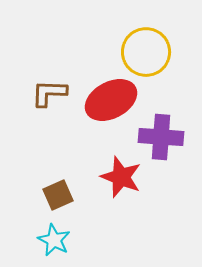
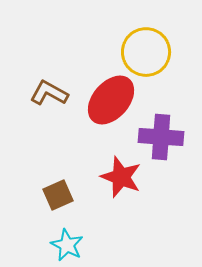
brown L-shape: rotated 27 degrees clockwise
red ellipse: rotated 21 degrees counterclockwise
cyan star: moved 13 px right, 5 px down
